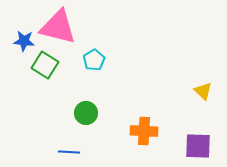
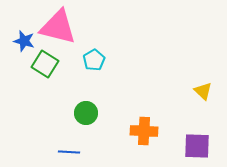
blue star: rotated 10 degrees clockwise
green square: moved 1 px up
purple square: moved 1 px left
